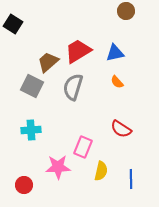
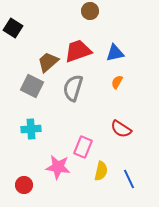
brown circle: moved 36 px left
black square: moved 4 px down
red trapezoid: rotated 12 degrees clockwise
orange semicircle: rotated 72 degrees clockwise
gray semicircle: moved 1 px down
cyan cross: moved 1 px up
pink star: rotated 10 degrees clockwise
blue line: moved 2 px left; rotated 24 degrees counterclockwise
